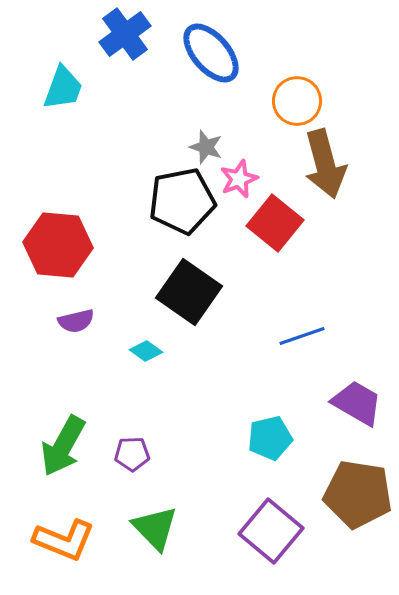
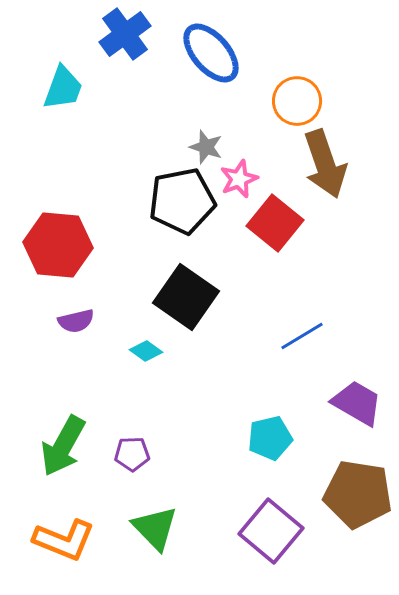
brown arrow: rotated 4 degrees counterclockwise
black square: moved 3 px left, 5 px down
blue line: rotated 12 degrees counterclockwise
